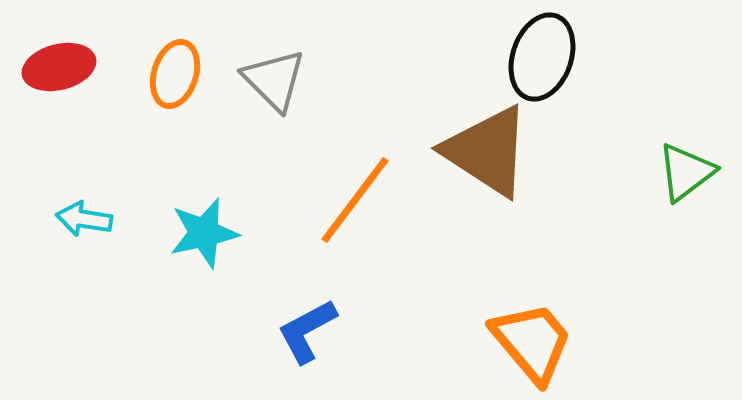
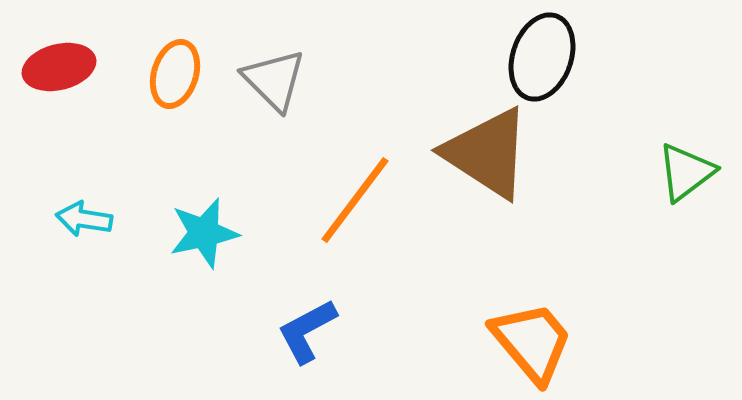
brown triangle: moved 2 px down
